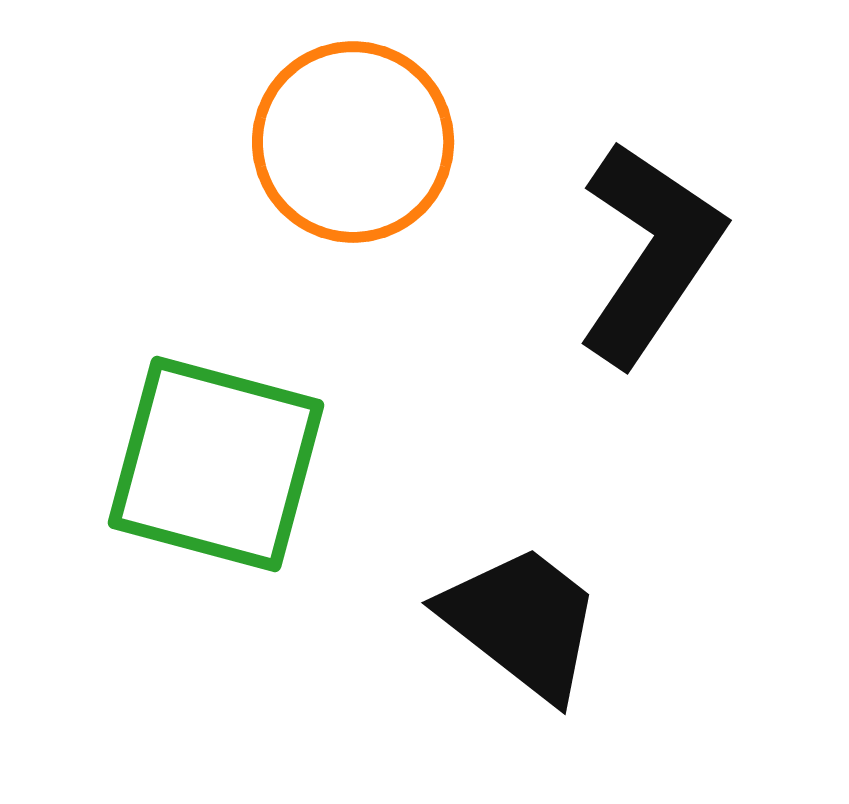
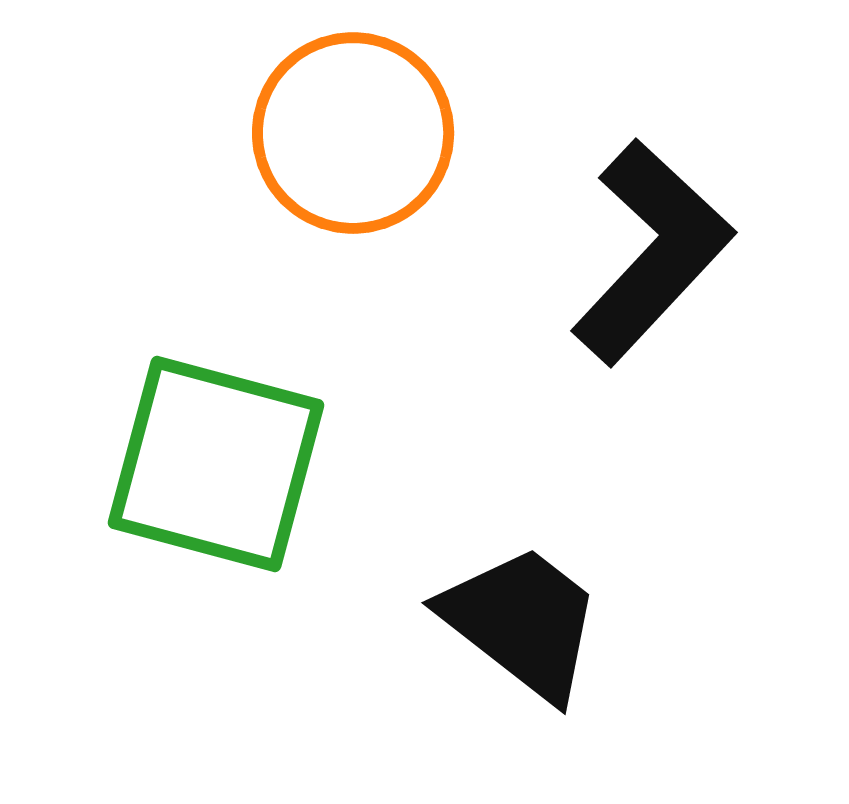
orange circle: moved 9 px up
black L-shape: moved 2 px right, 1 px up; rotated 9 degrees clockwise
